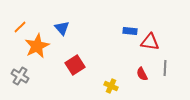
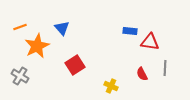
orange line: rotated 24 degrees clockwise
